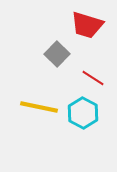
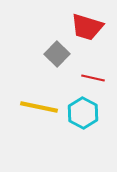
red trapezoid: moved 2 px down
red line: rotated 20 degrees counterclockwise
